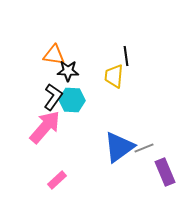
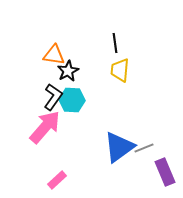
black line: moved 11 px left, 13 px up
black star: rotated 30 degrees counterclockwise
yellow trapezoid: moved 6 px right, 6 px up
